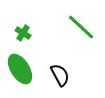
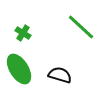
green ellipse: moved 1 px left
black semicircle: rotated 45 degrees counterclockwise
